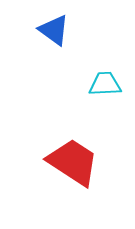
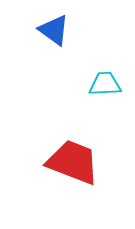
red trapezoid: rotated 12 degrees counterclockwise
